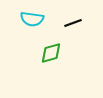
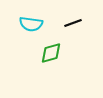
cyan semicircle: moved 1 px left, 5 px down
